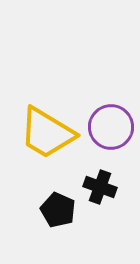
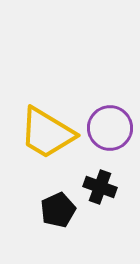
purple circle: moved 1 px left, 1 px down
black pentagon: rotated 24 degrees clockwise
